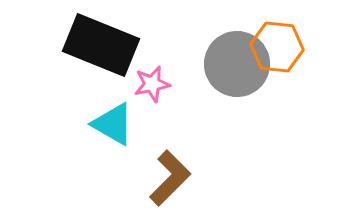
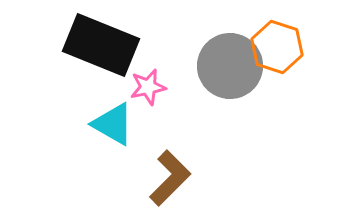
orange hexagon: rotated 12 degrees clockwise
gray circle: moved 7 px left, 2 px down
pink star: moved 4 px left, 3 px down
